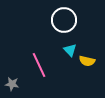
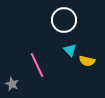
pink line: moved 2 px left
gray star: rotated 16 degrees clockwise
